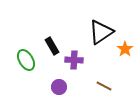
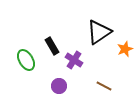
black triangle: moved 2 px left
orange star: rotated 14 degrees clockwise
purple cross: rotated 30 degrees clockwise
purple circle: moved 1 px up
